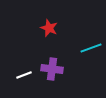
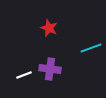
purple cross: moved 2 px left
